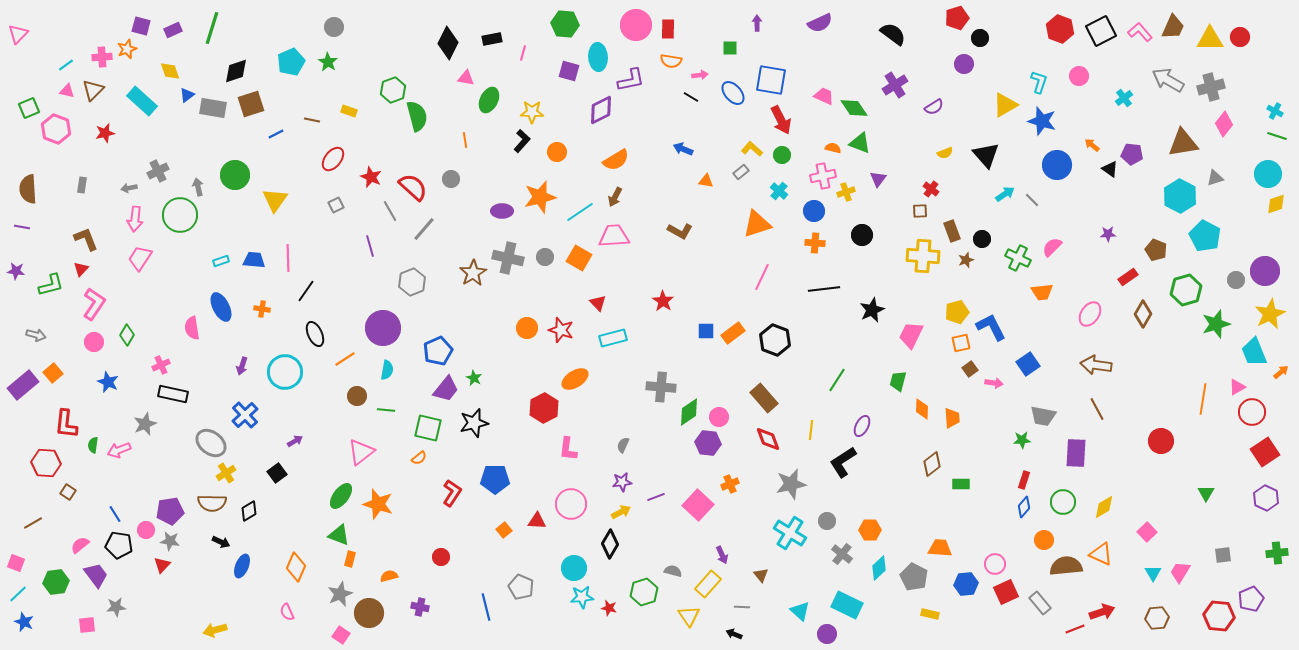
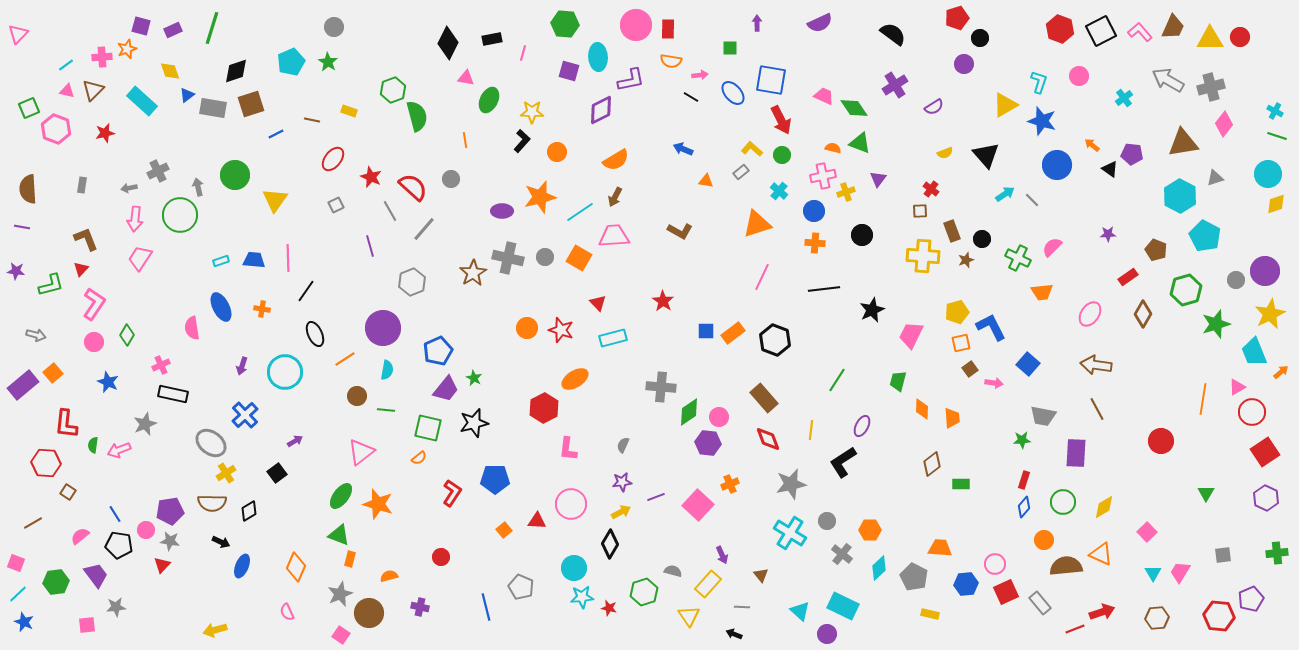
blue square at (1028, 364): rotated 15 degrees counterclockwise
pink semicircle at (80, 545): moved 9 px up
cyan rectangle at (847, 605): moved 4 px left, 1 px down
